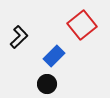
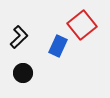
blue rectangle: moved 4 px right, 10 px up; rotated 20 degrees counterclockwise
black circle: moved 24 px left, 11 px up
